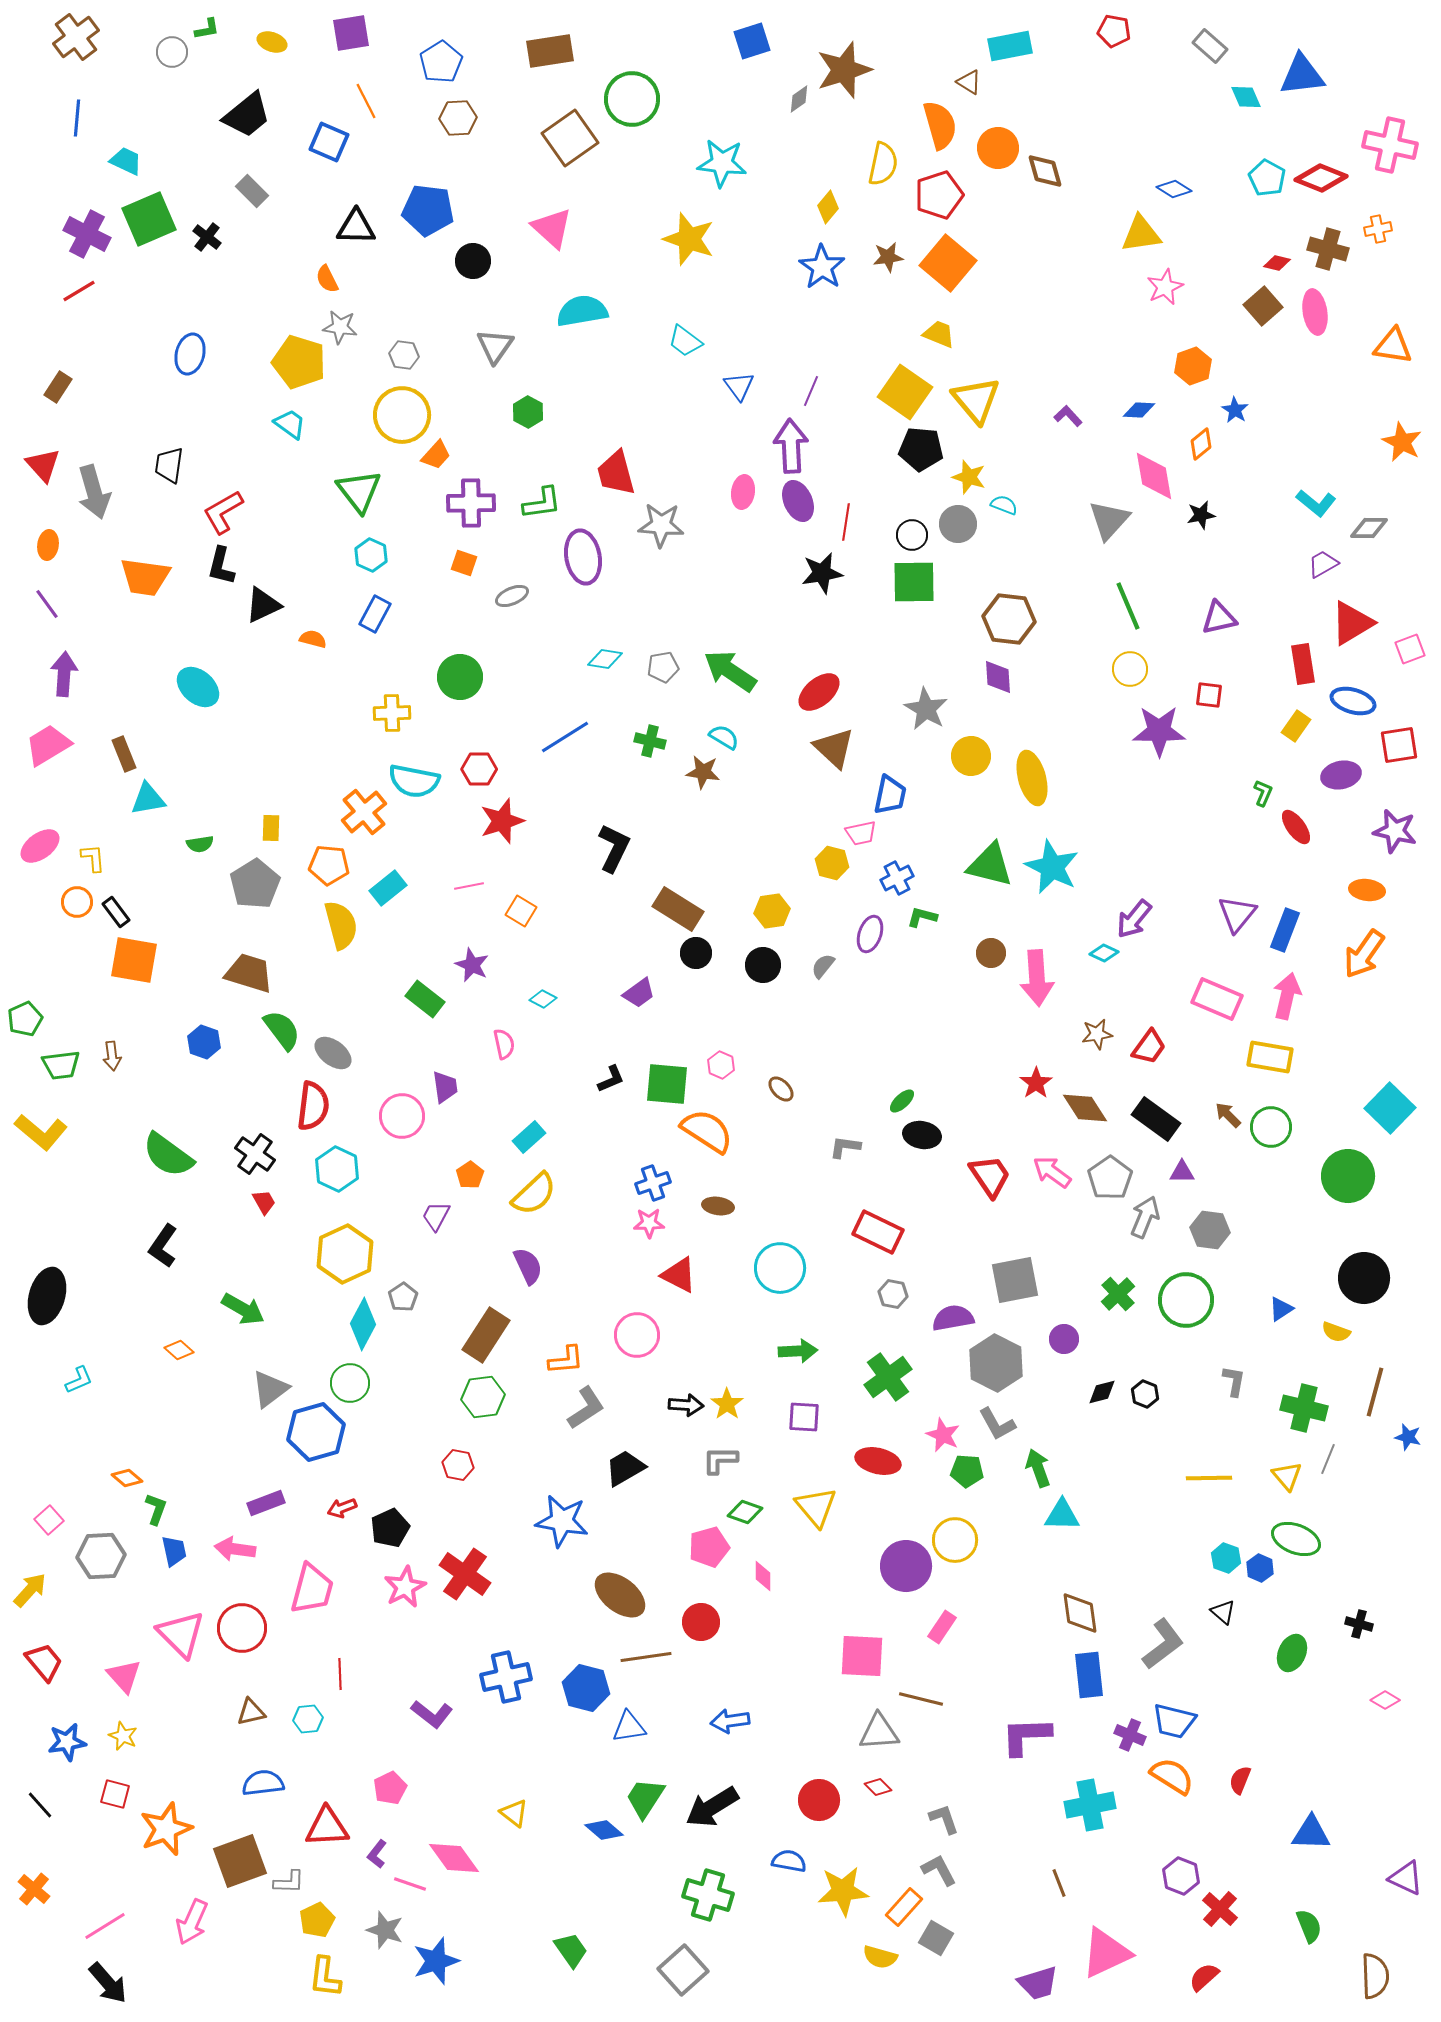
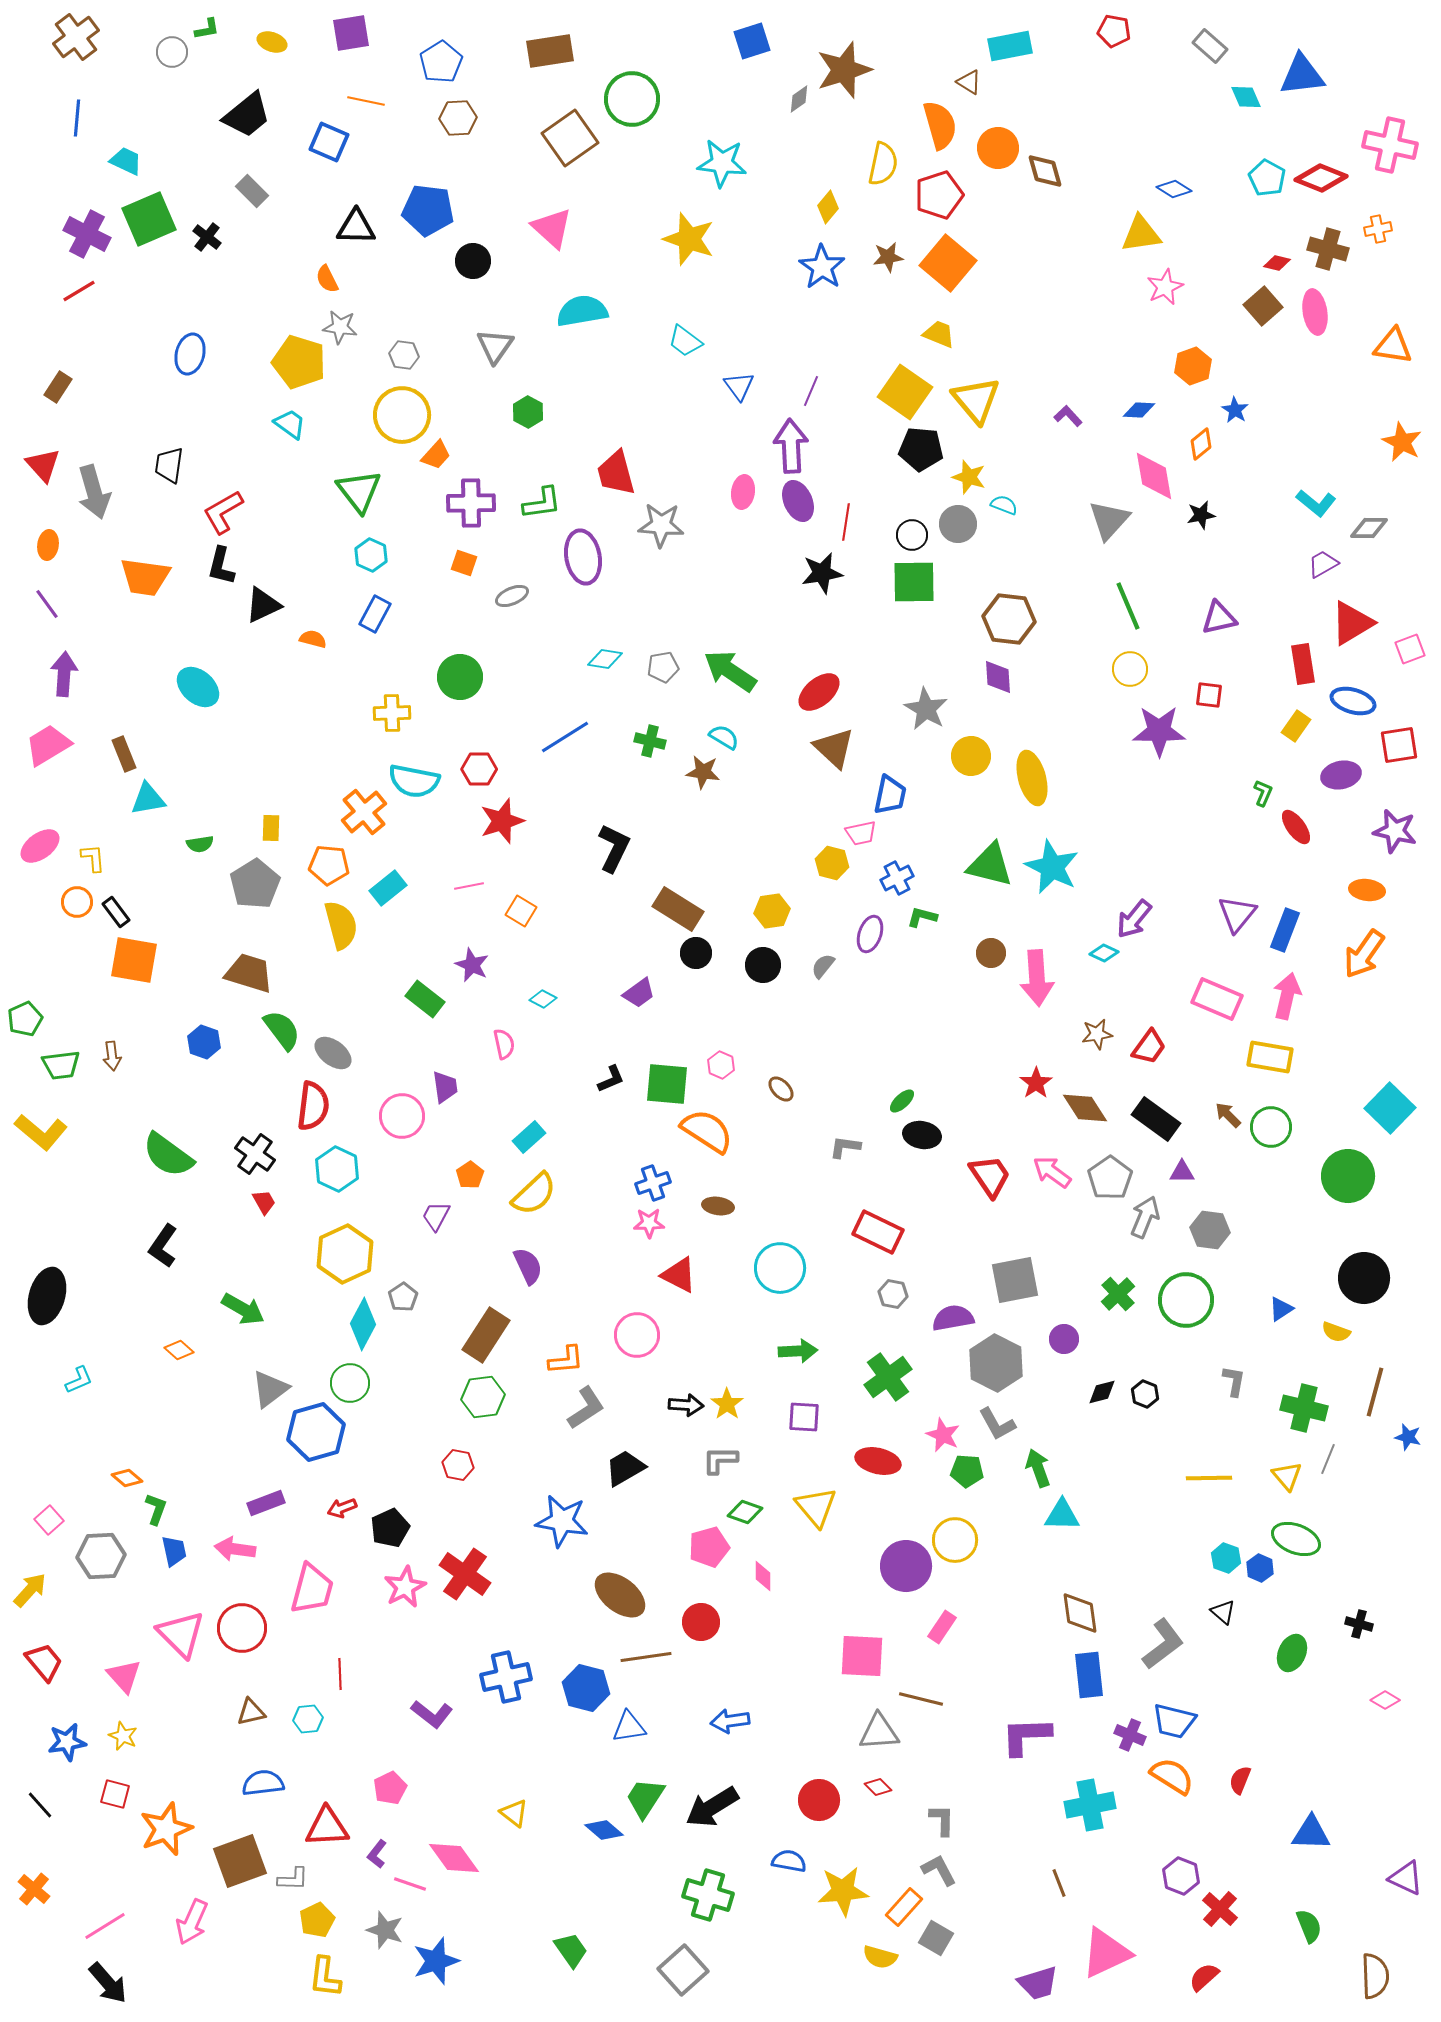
orange line at (366, 101): rotated 51 degrees counterclockwise
gray L-shape at (944, 1819): moved 2 px left, 1 px down; rotated 20 degrees clockwise
gray L-shape at (289, 1882): moved 4 px right, 3 px up
